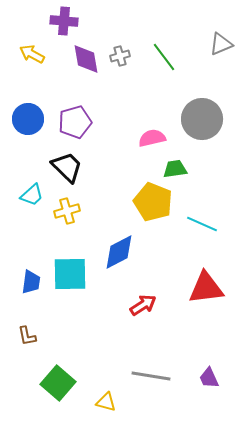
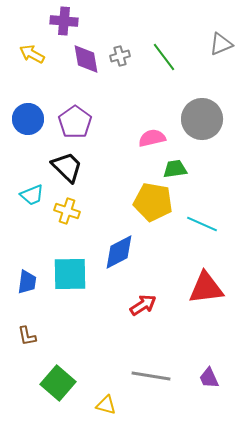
purple pentagon: rotated 20 degrees counterclockwise
cyan trapezoid: rotated 20 degrees clockwise
yellow pentagon: rotated 12 degrees counterclockwise
yellow cross: rotated 35 degrees clockwise
blue trapezoid: moved 4 px left
yellow triangle: moved 3 px down
